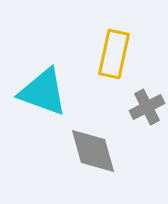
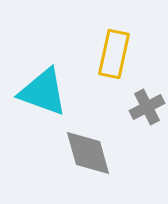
gray diamond: moved 5 px left, 2 px down
